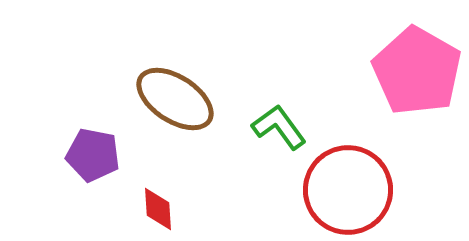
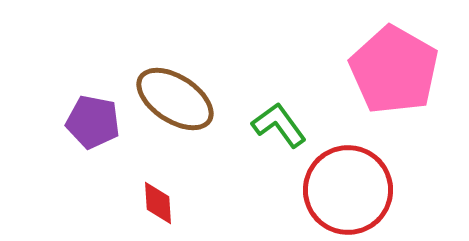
pink pentagon: moved 23 px left, 1 px up
green L-shape: moved 2 px up
purple pentagon: moved 33 px up
red diamond: moved 6 px up
